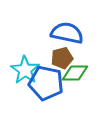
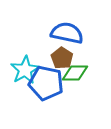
brown pentagon: rotated 25 degrees counterclockwise
cyan star: rotated 8 degrees clockwise
